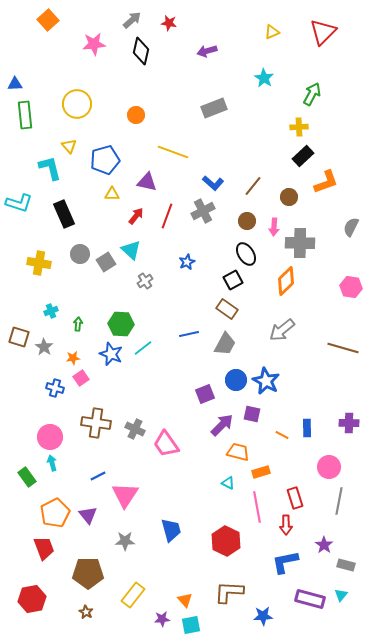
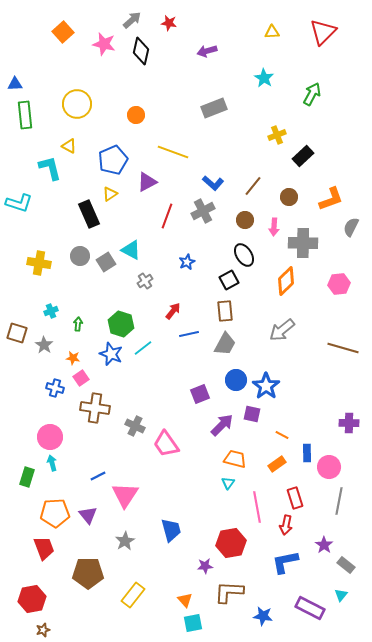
orange square at (48, 20): moved 15 px right, 12 px down
yellow triangle at (272, 32): rotated 21 degrees clockwise
pink star at (94, 44): moved 10 px right; rotated 20 degrees clockwise
yellow cross at (299, 127): moved 22 px left, 8 px down; rotated 18 degrees counterclockwise
yellow triangle at (69, 146): rotated 21 degrees counterclockwise
blue pentagon at (105, 160): moved 8 px right; rotated 8 degrees counterclockwise
purple triangle at (147, 182): rotated 40 degrees counterclockwise
orange L-shape at (326, 182): moved 5 px right, 17 px down
yellow triangle at (112, 194): moved 2 px left; rotated 35 degrees counterclockwise
black rectangle at (64, 214): moved 25 px right
red arrow at (136, 216): moved 37 px right, 95 px down
brown circle at (247, 221): moved 2 px left, 1 px up
gray cross at (300, 243): moved 3 px right
cyan triangle at (131, 250): rotated 15 degrees counterclockwise
gray circle at (80, 254): moved 2 px down
black ellipse at (246, 254): moved 2 px left, 1 px down
black square at (233, 280): moved 4 px left
pink hexagon at (351, 287): moved 12 px left, 3 px up; rotated 15 degrees counterclockwise
brown rectangle at (227, 309): moved 2 px left, 2 px down; rotated 50 degrees clockwise
green hexagon at (121, 324): rotated 15 degrees clockwise
brown square at (19, 337): moved 2 px left, 4 px up
gray star at (44, 347): moved 2 px up
orange star at (73, 358): rotated 16 degrees clockwise
blue star at (266, 381): moved 5 px down; rotated 8 degrees clockwise
purple square at (205, 394): moved 5 px left
brown cross at (96, 423): moved 1 px left, 15 px up
blue rectangle at (307, 428): moved 25 px down
gray cross at (135, 429): moved 3 px up
orange trapezoid at (238, 452): moved 3 px left, 7 px down
orange rectangle at (261, 472): moved 16 px right, 8 px up; rotated 18 degrees counterclockwise
green rectangle at (27, 477): rotated 54 degrees clockwise
cyan triangle at (228, 483): rotated 40 degrees clockwise
orange pentagon at (55, 513): rotated 24 degrees clockwise
red arrow at (286, 525): rotated 12 degrees clockwise
gray star at (125, 541): rotated 30 degrees counterclockwise
red hexagon at (226, 541): moved 5 px right, 2 px down; rotated 24 degrees clockwise
gray rectangle at (346, 565): rotated 24 degrees clockwise
purple rectangle at (310, 599): moved 9 px down; rotated 12 degrees clockwise
brown star at (86, 612): moved 43 px left, 18 px down; rotated 24 degrees clockwise
blue star at (263, 616): rotated 12 degrees clockwise
purple star at (162, 619): moved 43 px right, 53 px up
cyan square at (191, 625): moved 2 px right, 2 px up
